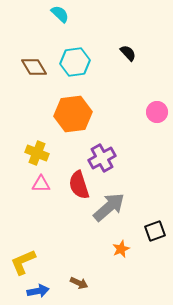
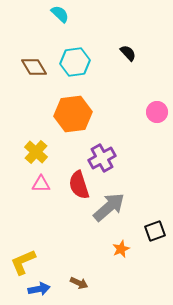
yellow cross: moved 1 px left, 1 px up; rotated 20 degrees clockwise
blue arrow: moved 1 px right, 2 px up
